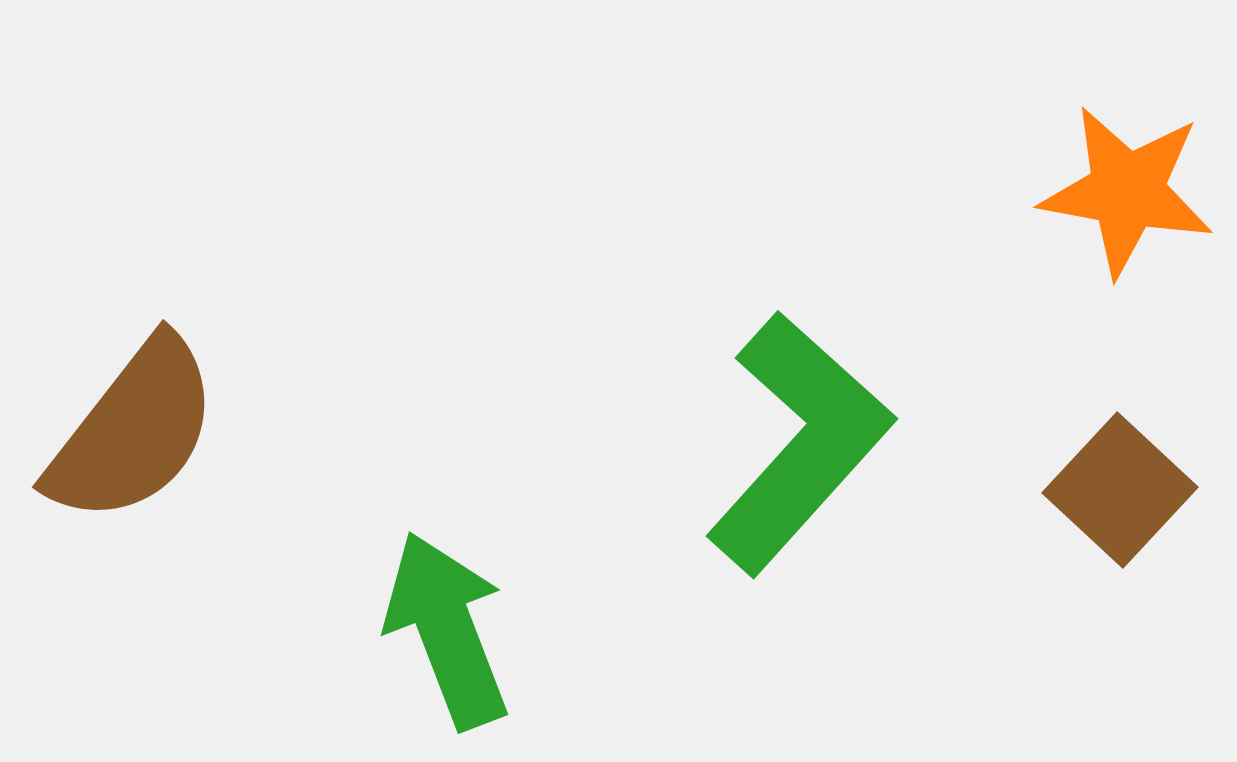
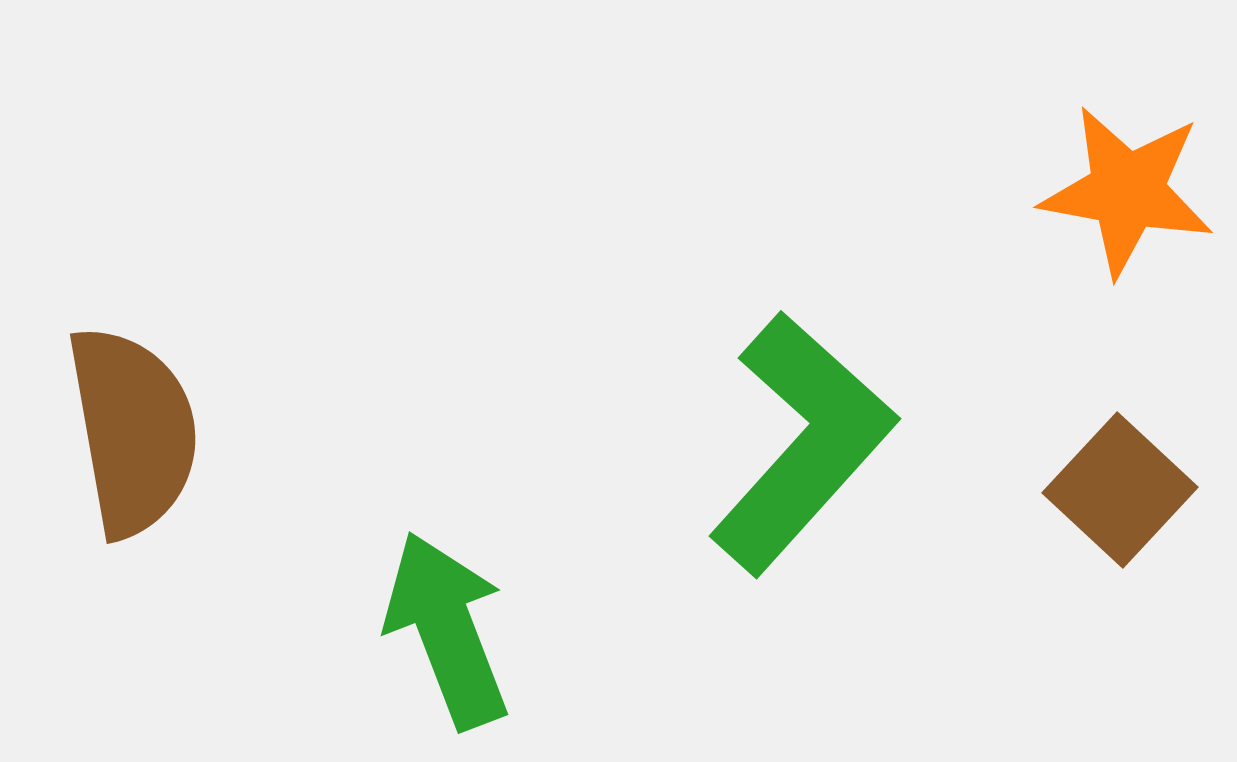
brown semicircle: rotated 48 degrees counterclockwise
green L-shape: moved 3 px right
